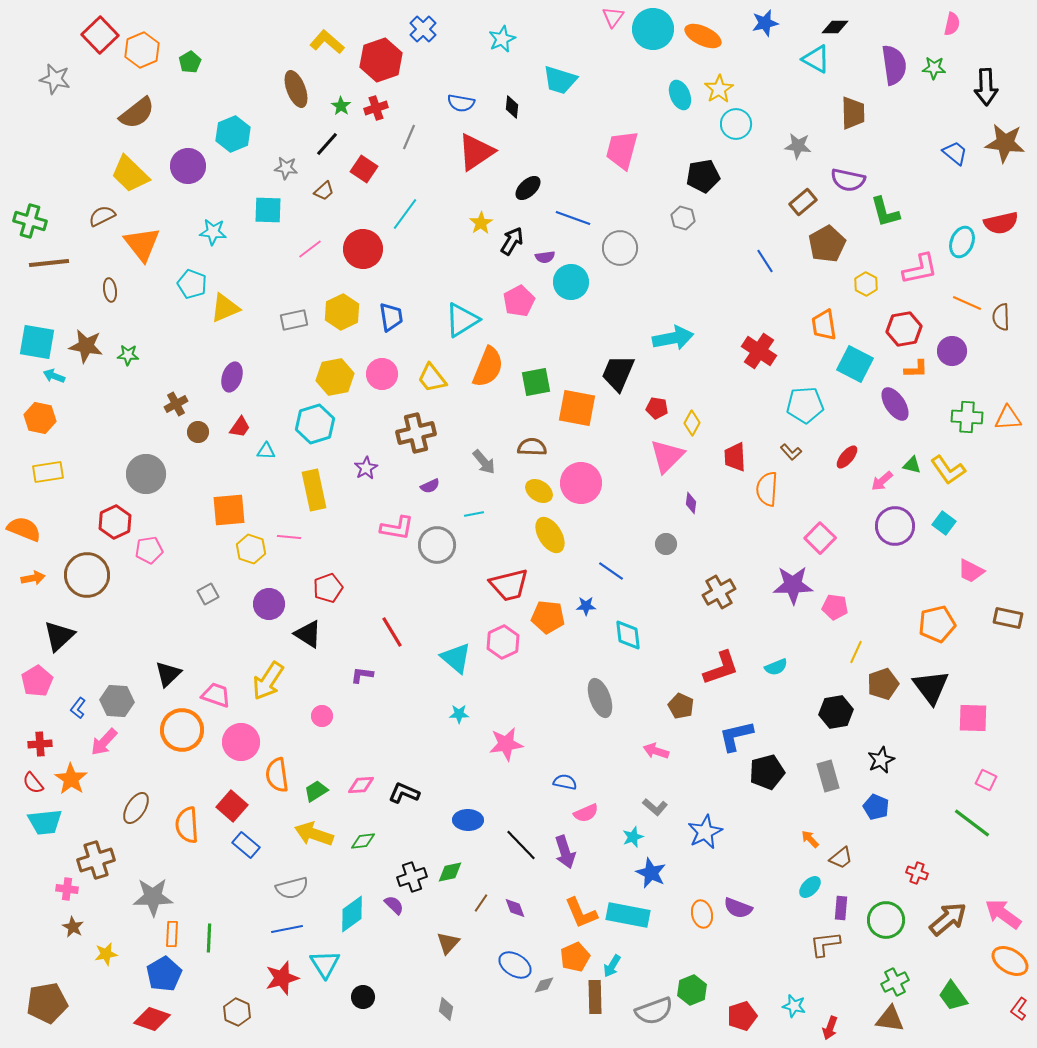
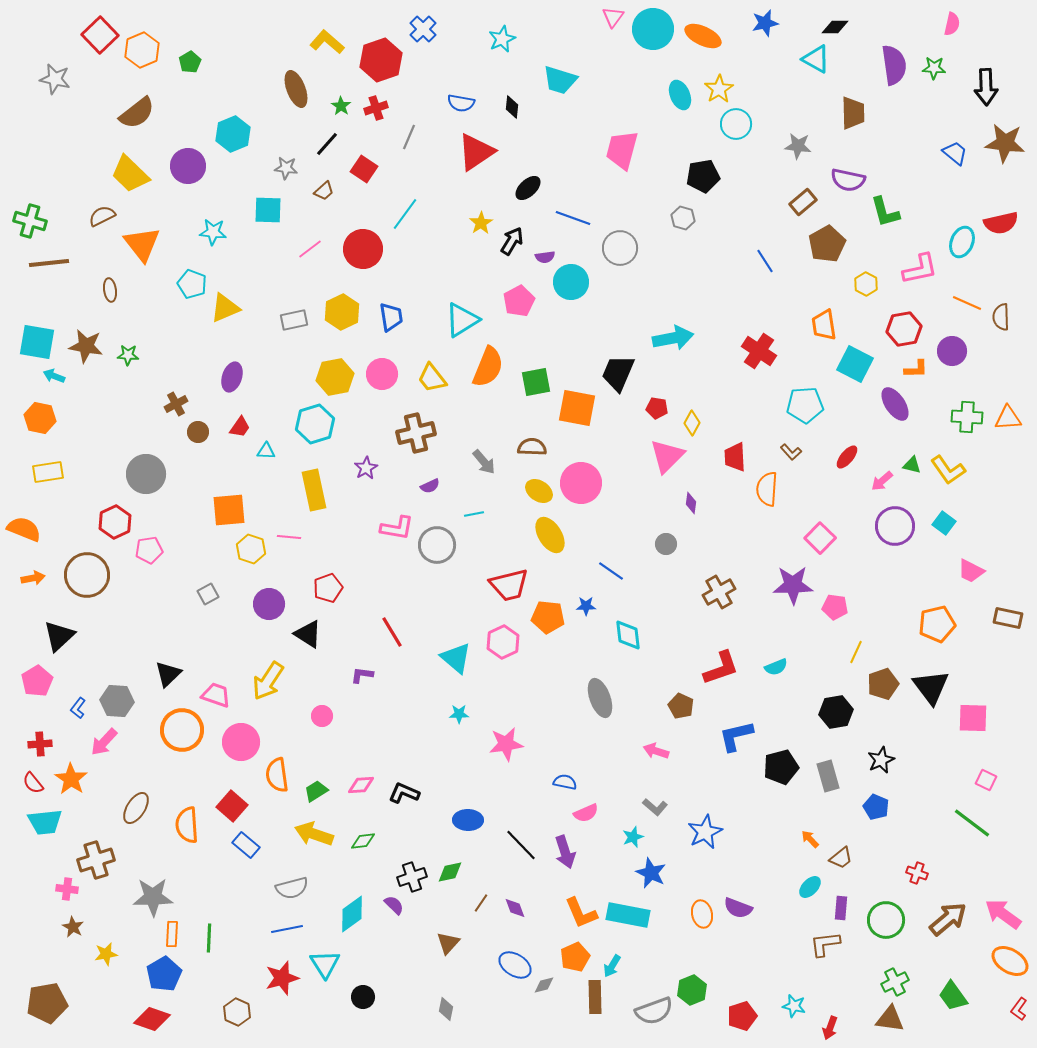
black pentagon at (767, 772): moved 14 px right, 5 px up
